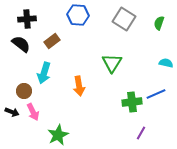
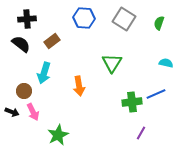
blue hexagon: moved 6 px right, 3 px down
